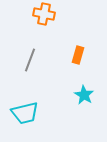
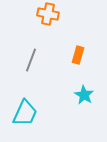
orange cross: moved 4 px right
gray line: moved 1 px right
cyan trapezoid: rotated 52 degrees counterclockwise
